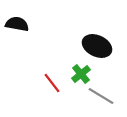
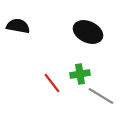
black semicircle: moved 1 px right, 2 px down
black ellipse: moved 9 px left, 14 px up
green cross: moved 1 px left; rotated 30 degrees clockwise
